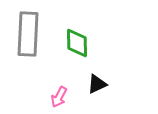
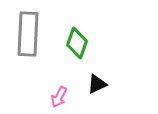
green diamond: rotated 20 degrees clockwise
